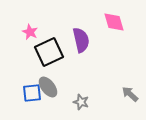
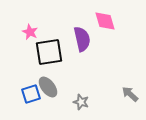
pink diamond: moved 9 px left, 1 px up
purple semicircle: moved 1 px right, 1 px up
black square: rotated 16 degrees clockwise
blue square: moved 1 px left, 1 px down; rotated 12 degrees counterclockwise
